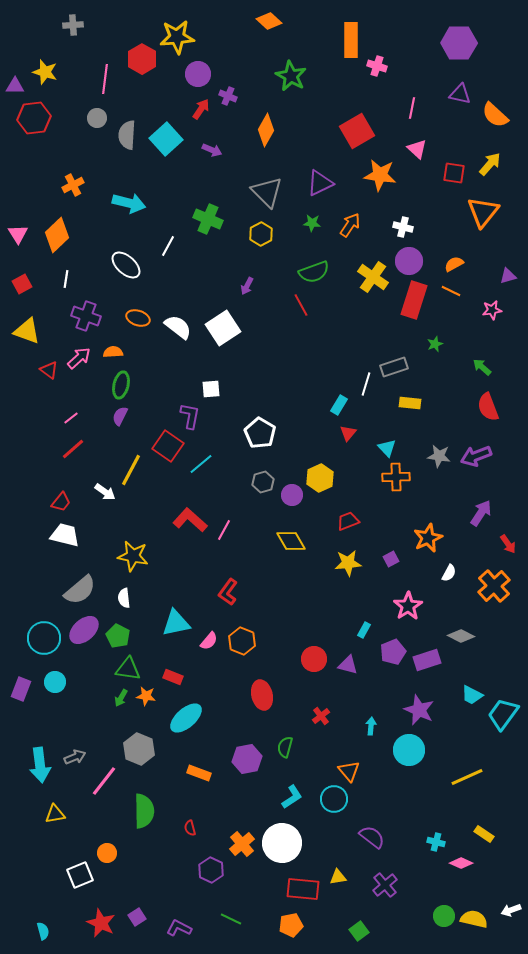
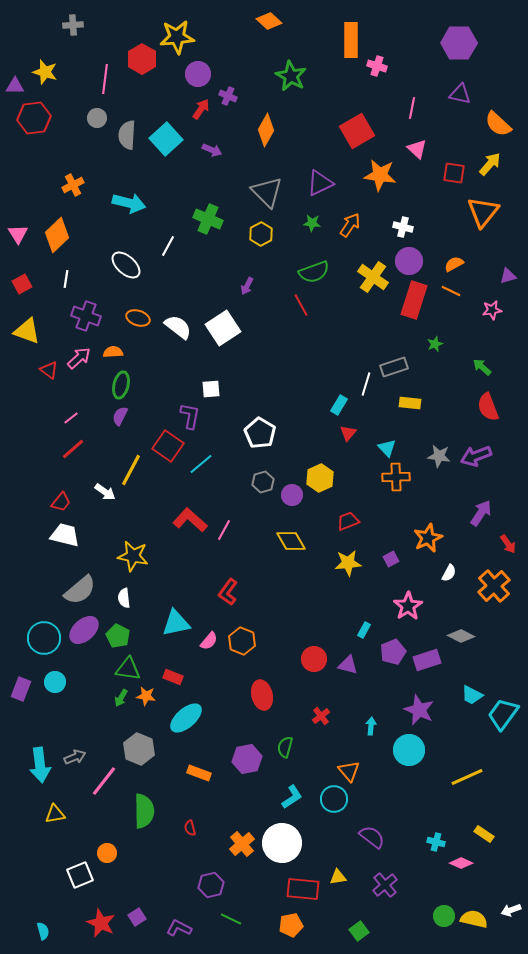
orange semicircle at (495, 115): moved 3 px right, 9 px down
purple hexagon at (211, 870): moved 15 px down; rotated 20 degrees clockwise
